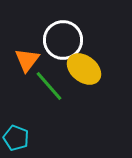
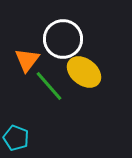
white circle: moved 1 px up
yellow ellipse: moved 3 px down
